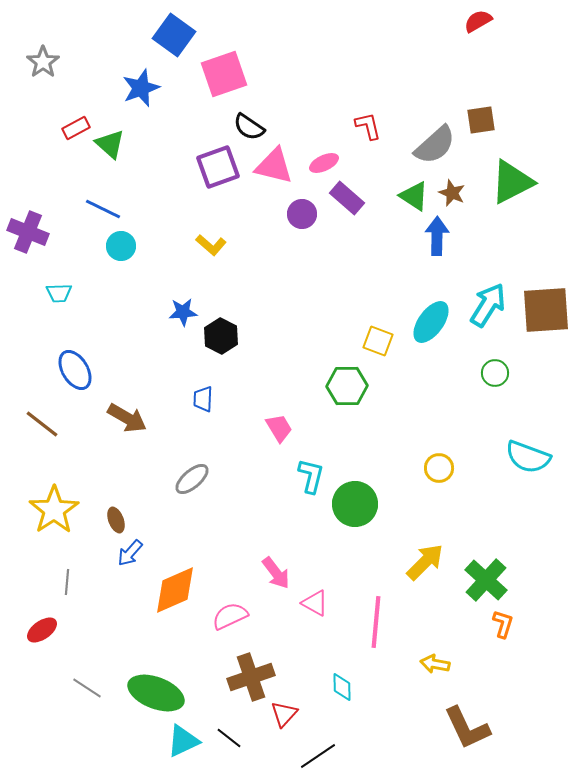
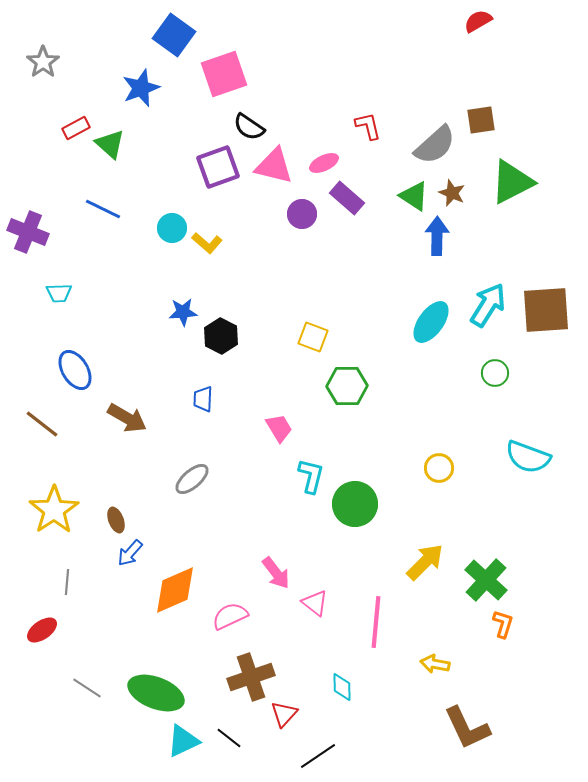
yellow L-shape at (211, 245): moved 4 px left, 2 px up
cyan circle at (121, 246): moved 51 px right, 18 px up
yellow square at (378, 341): moved 65 px left, 4 px up
pink triangle at (315, 603): rotated 8 degrees clockwise
